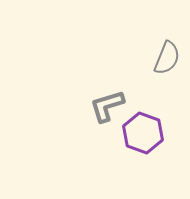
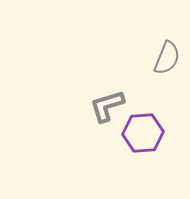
purple hexagon: rotated 24 degrees counterclockwise
